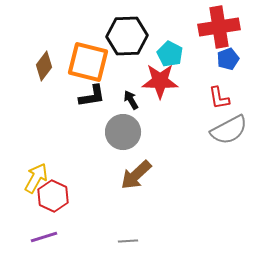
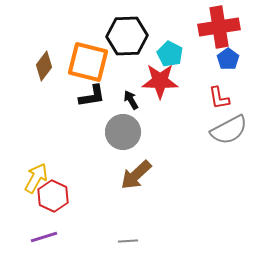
blue pentagon: rotated 15 degrees counterclockwise
